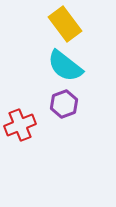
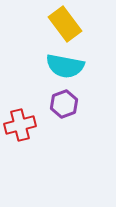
cyan semicircle: rotated 27 degrees counterclockwise
red cross: rotated 8 degrees clockwise
